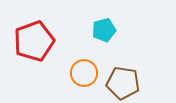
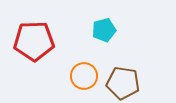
red pentagon: rotated 18 degrees clockwise
orange circle: moved 3 px down
